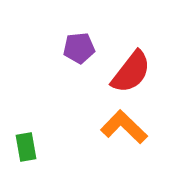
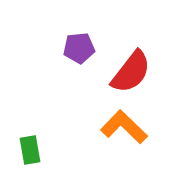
green rectangle: moved 4 px right, 3 px down
